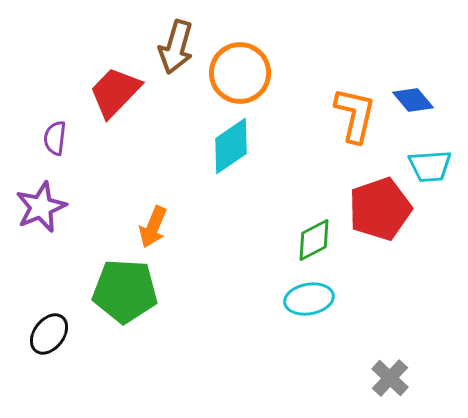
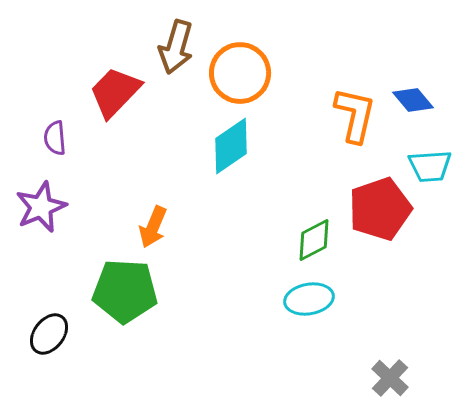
purple semicircle: rotated 12 degrees counterclockwise
